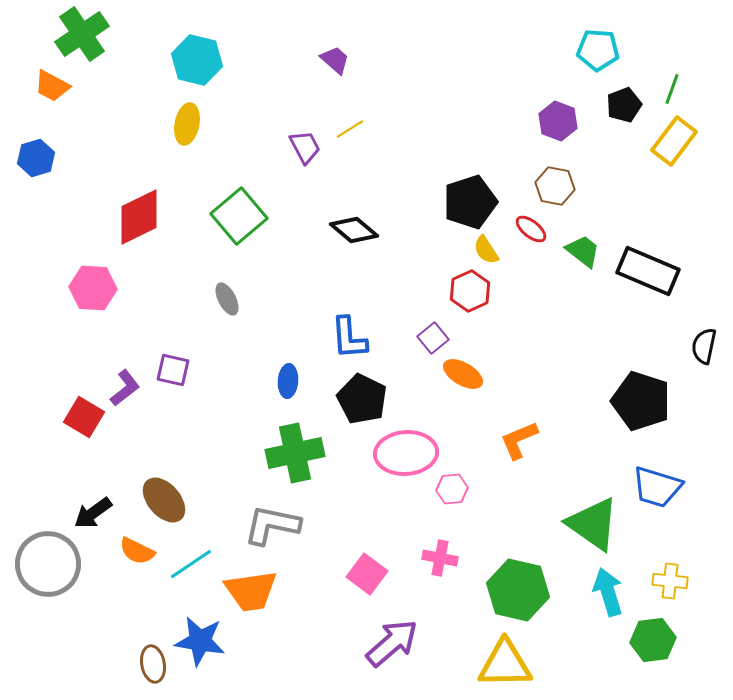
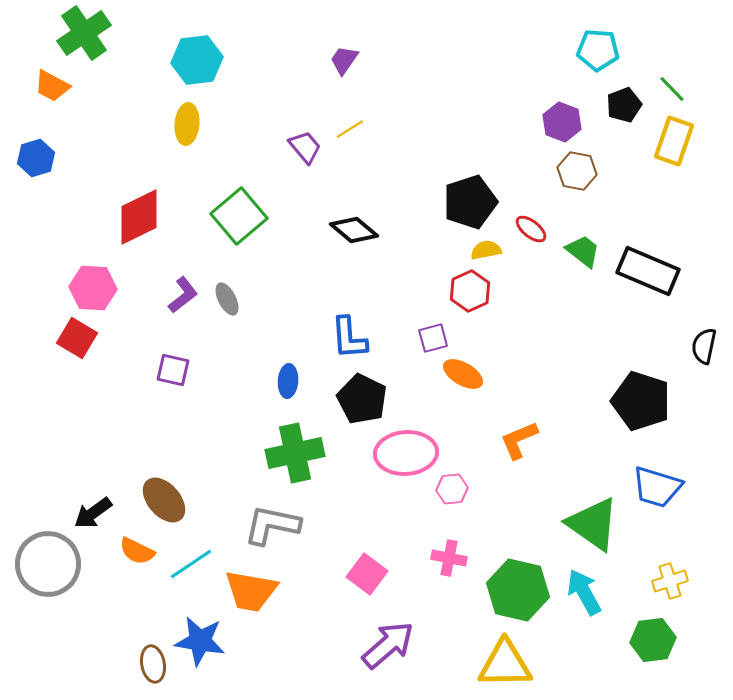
green cross at (82, 34): moved 2 px right, 1 px up
cyan hexagon at (197, 60): rotated 21 degrees counterclockwise
purple trapezoid at (335, 60): moved 9 px right; rotated 96 degrees counterclockwise
green line at (672, 89): rotated 64 degrees counterclockwise
purple hexagon at (558, 121): moved 4 px right, 1 px down
yellow ellipse at (187, 124): rotated 6 degrees counterclockwise
yellow rectangle at (674, 141): rotated 18 degrees counterclockwise
purple trapezoid at (305, 147): rotated 12 degrees counterclockwise
brown hexagon at (555, 186): moved 22 px right, 15 px up
yellow semicircle at (486, 250): rotated 112 degrees clockwise
purple square at (433, 338): rotated 24 degrees clockwise
purple L-shape at (125, 388): moved 58 px right, 93 px up
red square at (84, 417): moved 7 px left, 79 px up
pink cross at (440, 558): moved 9 px right
yellow cross at (670, 581): rotated 24 degrees counterclockwise
orange trapezoid at (251, 591): rotated 18 degrees clockwise
cyan arrow at (608, 592): moved 24 px left; rotated 12 degrees counterclockwise
purple arrow at (392, 643): moved 4 px left, 2 px down
